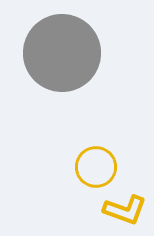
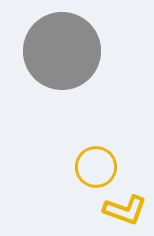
gray circle: moved 2 px up
